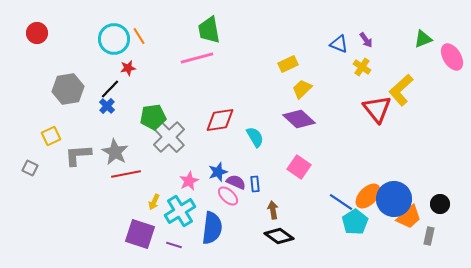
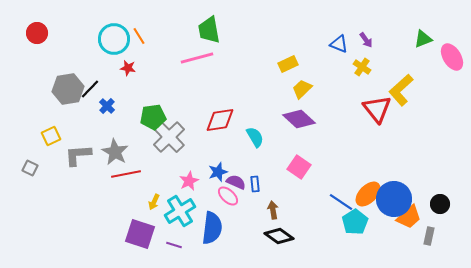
red star at (128, 68): rotated 21 degrees clockwise
black line at (110, 89): moved 20 px left
orange ellipse at (368, 196): moved 2 px up
